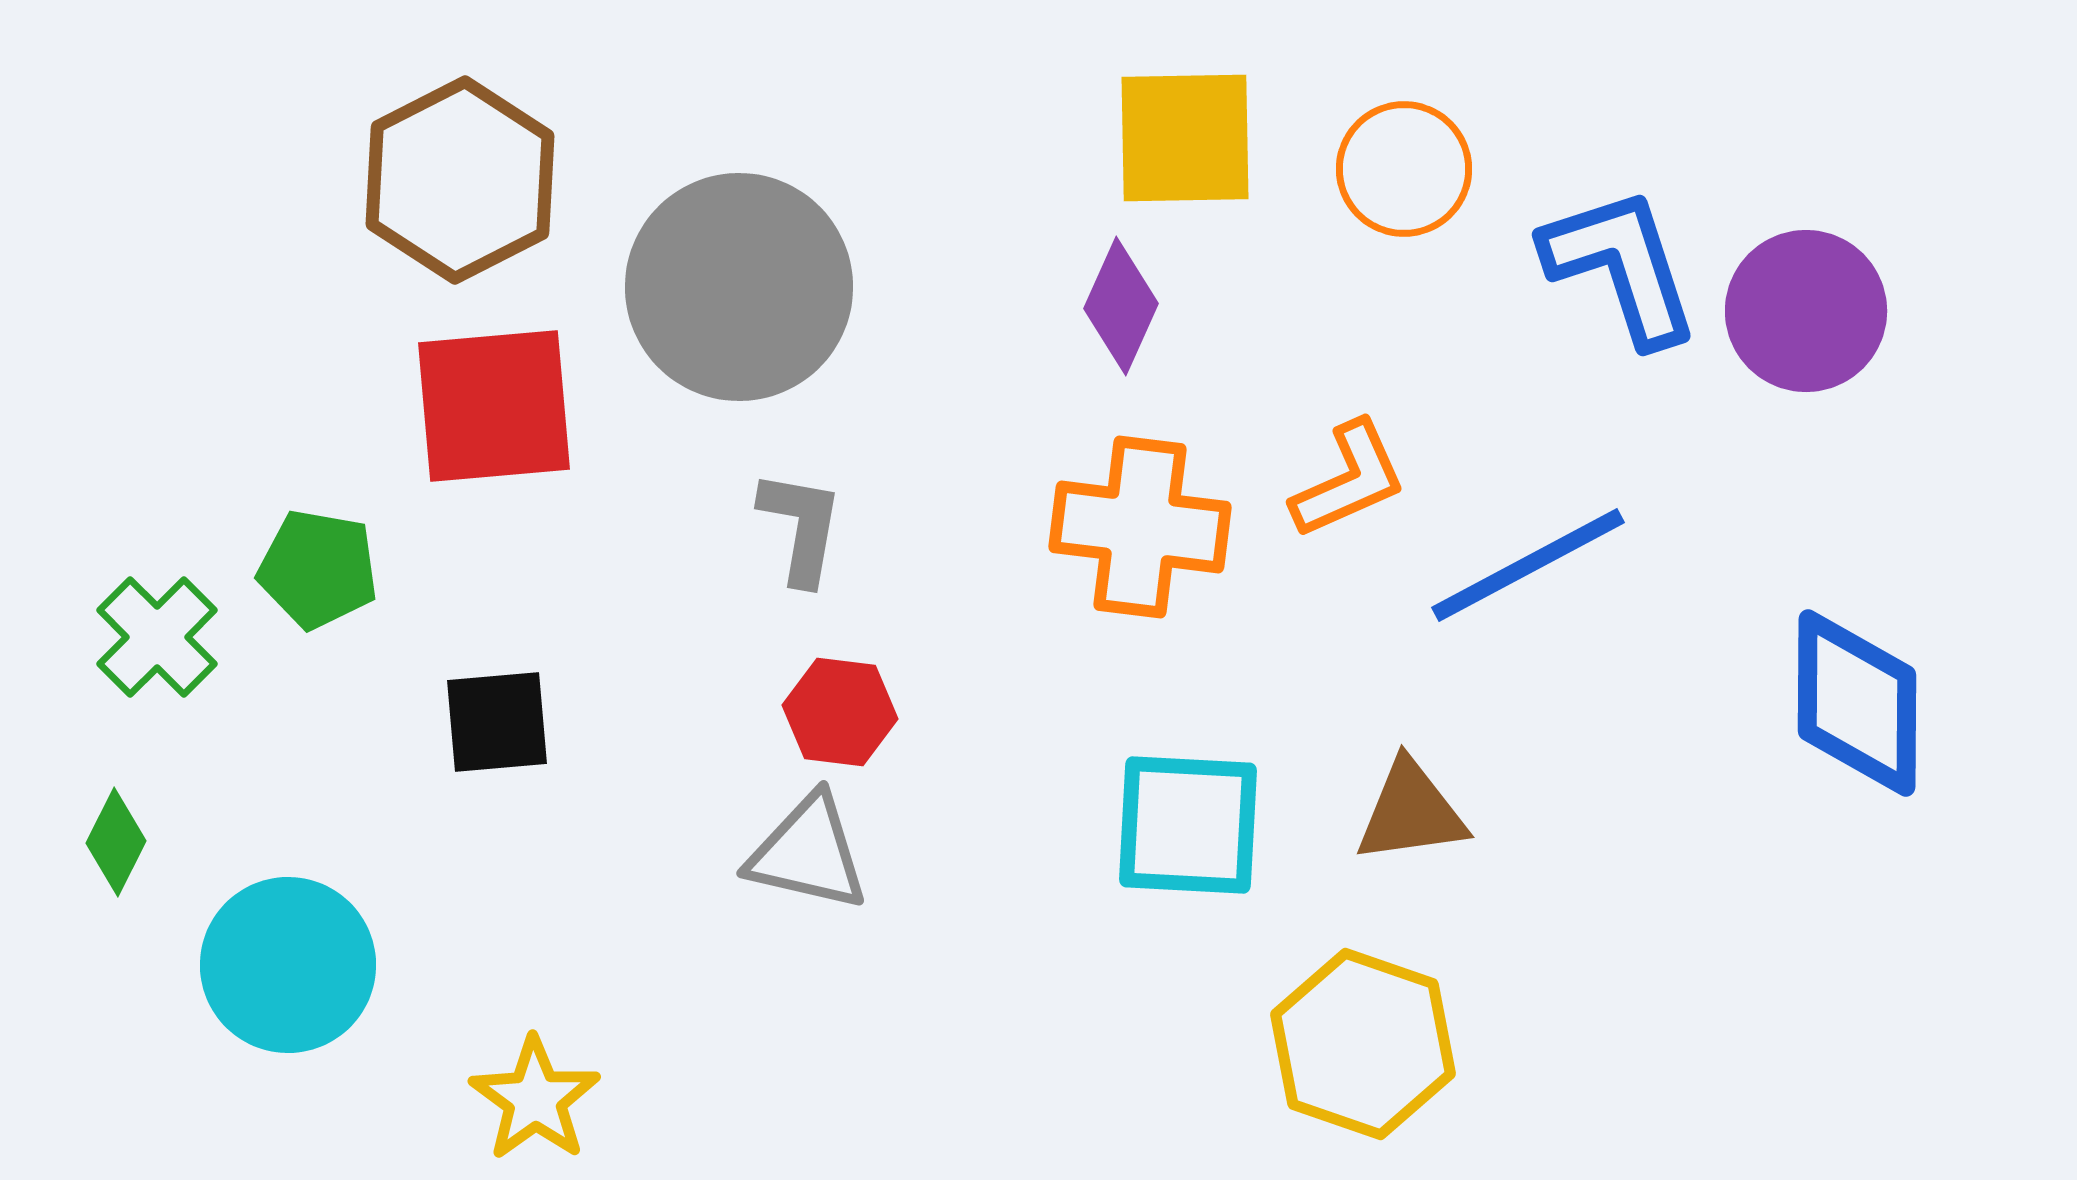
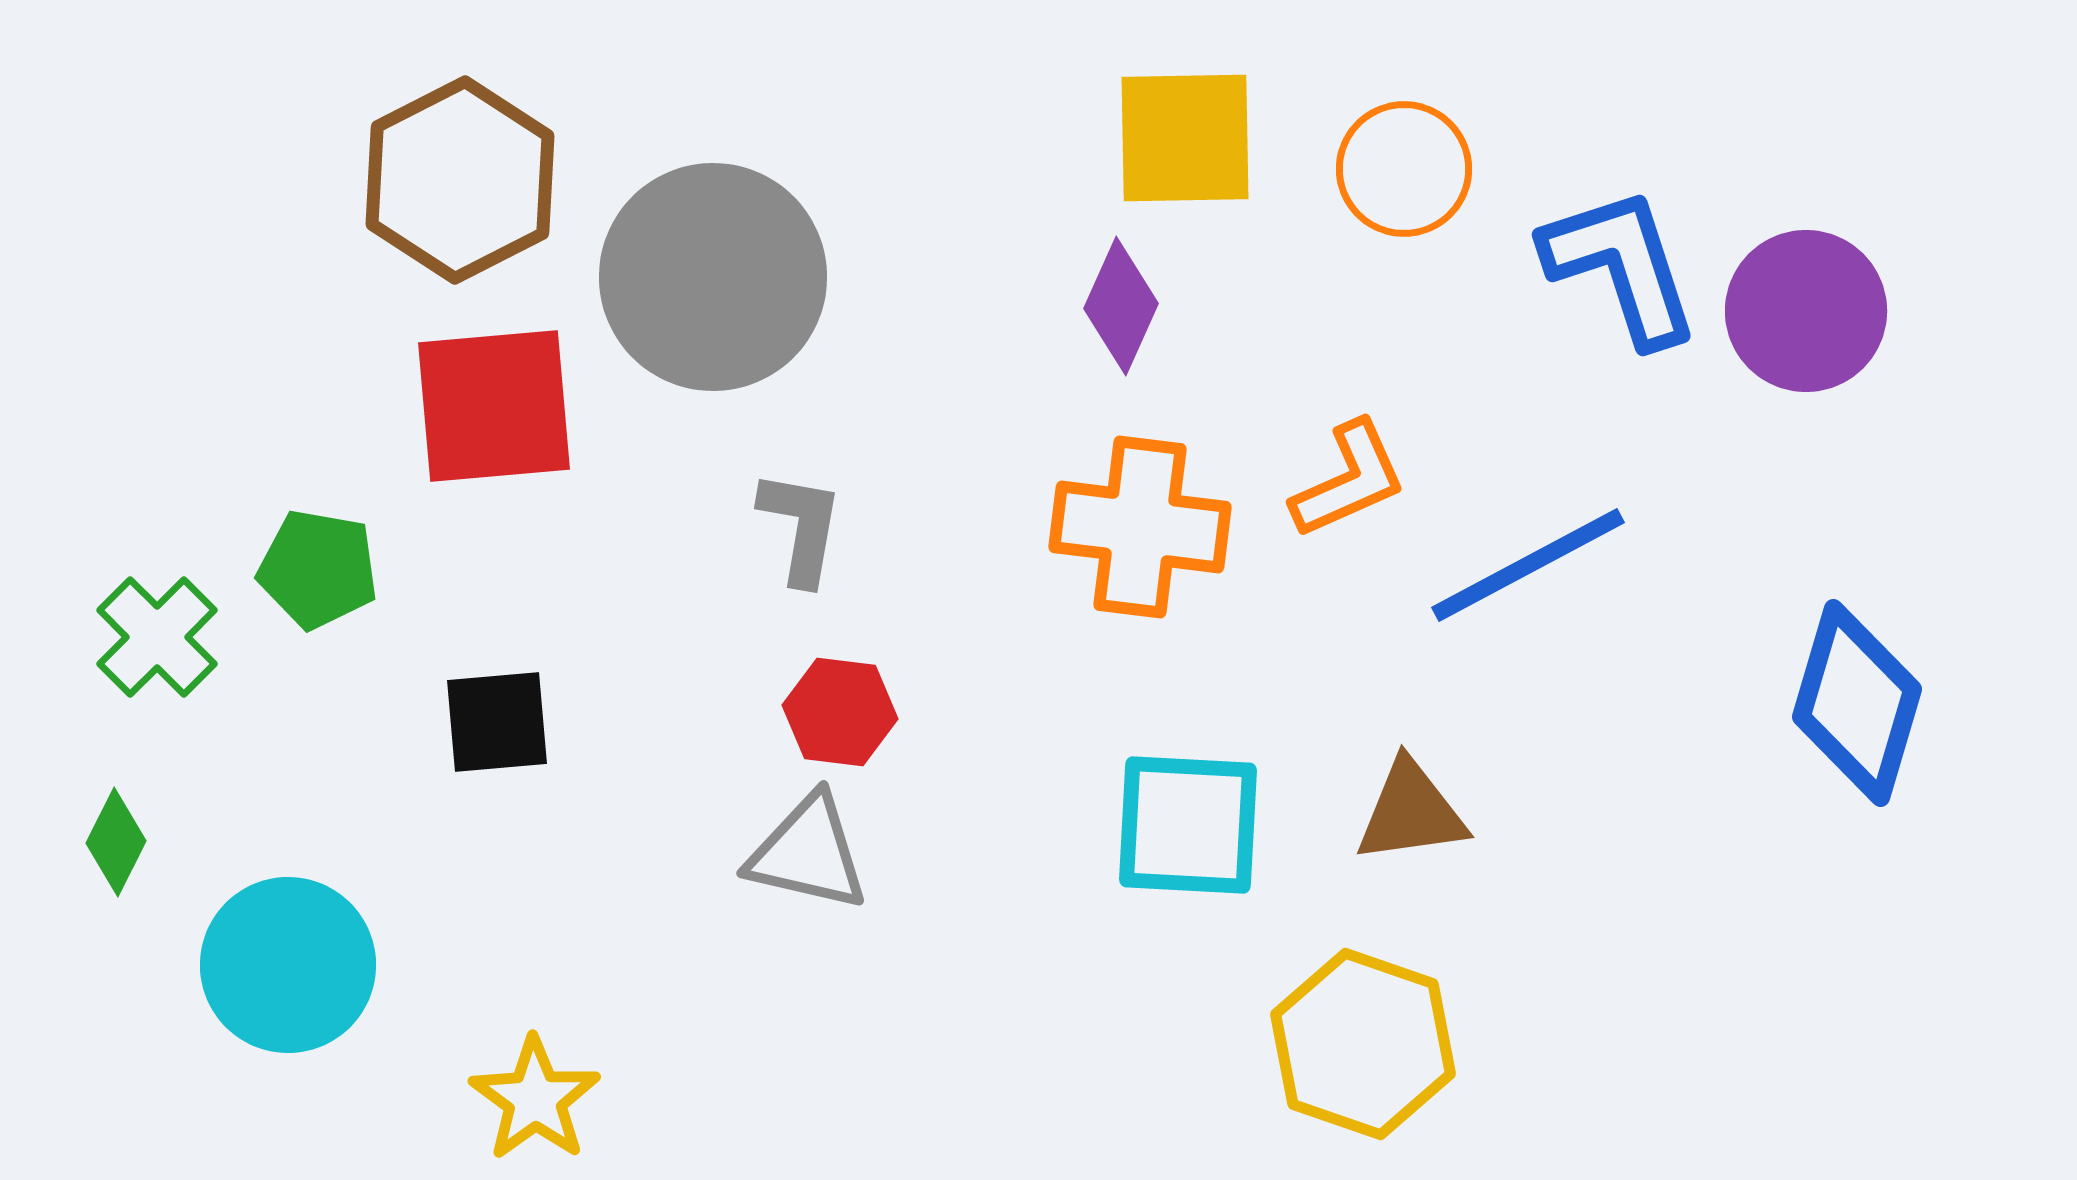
gray circle: moved 26 px left, 10 px up
blue diamond: rotated 16 degrees clockwise
